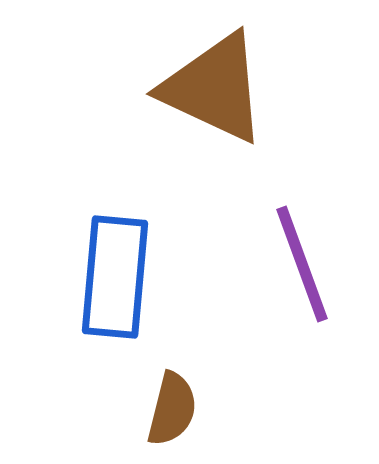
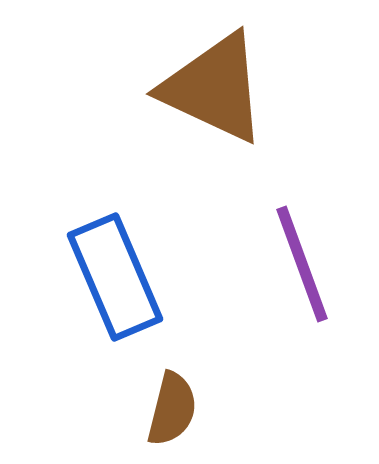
blue rectangle: rotated 28 degrees counterclockwise
